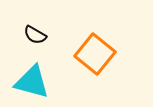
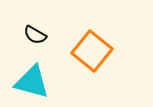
orange square: moved 3 px left, 3 px up
